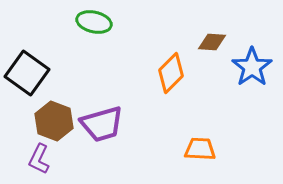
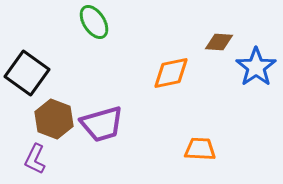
green ellipse: rotated 44 degrees clockwise
brown diamond: moved 7 px right
blue star: moved 4 px right
orange diamond: rotated 33 degrees clockwise
brown hexagon: moved 2 px up
purple L-shape: moved 4 px left
